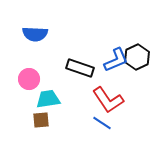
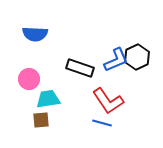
red L-shape: moved 1 px down
blue line: rotated 18 degrees counterclockwise
